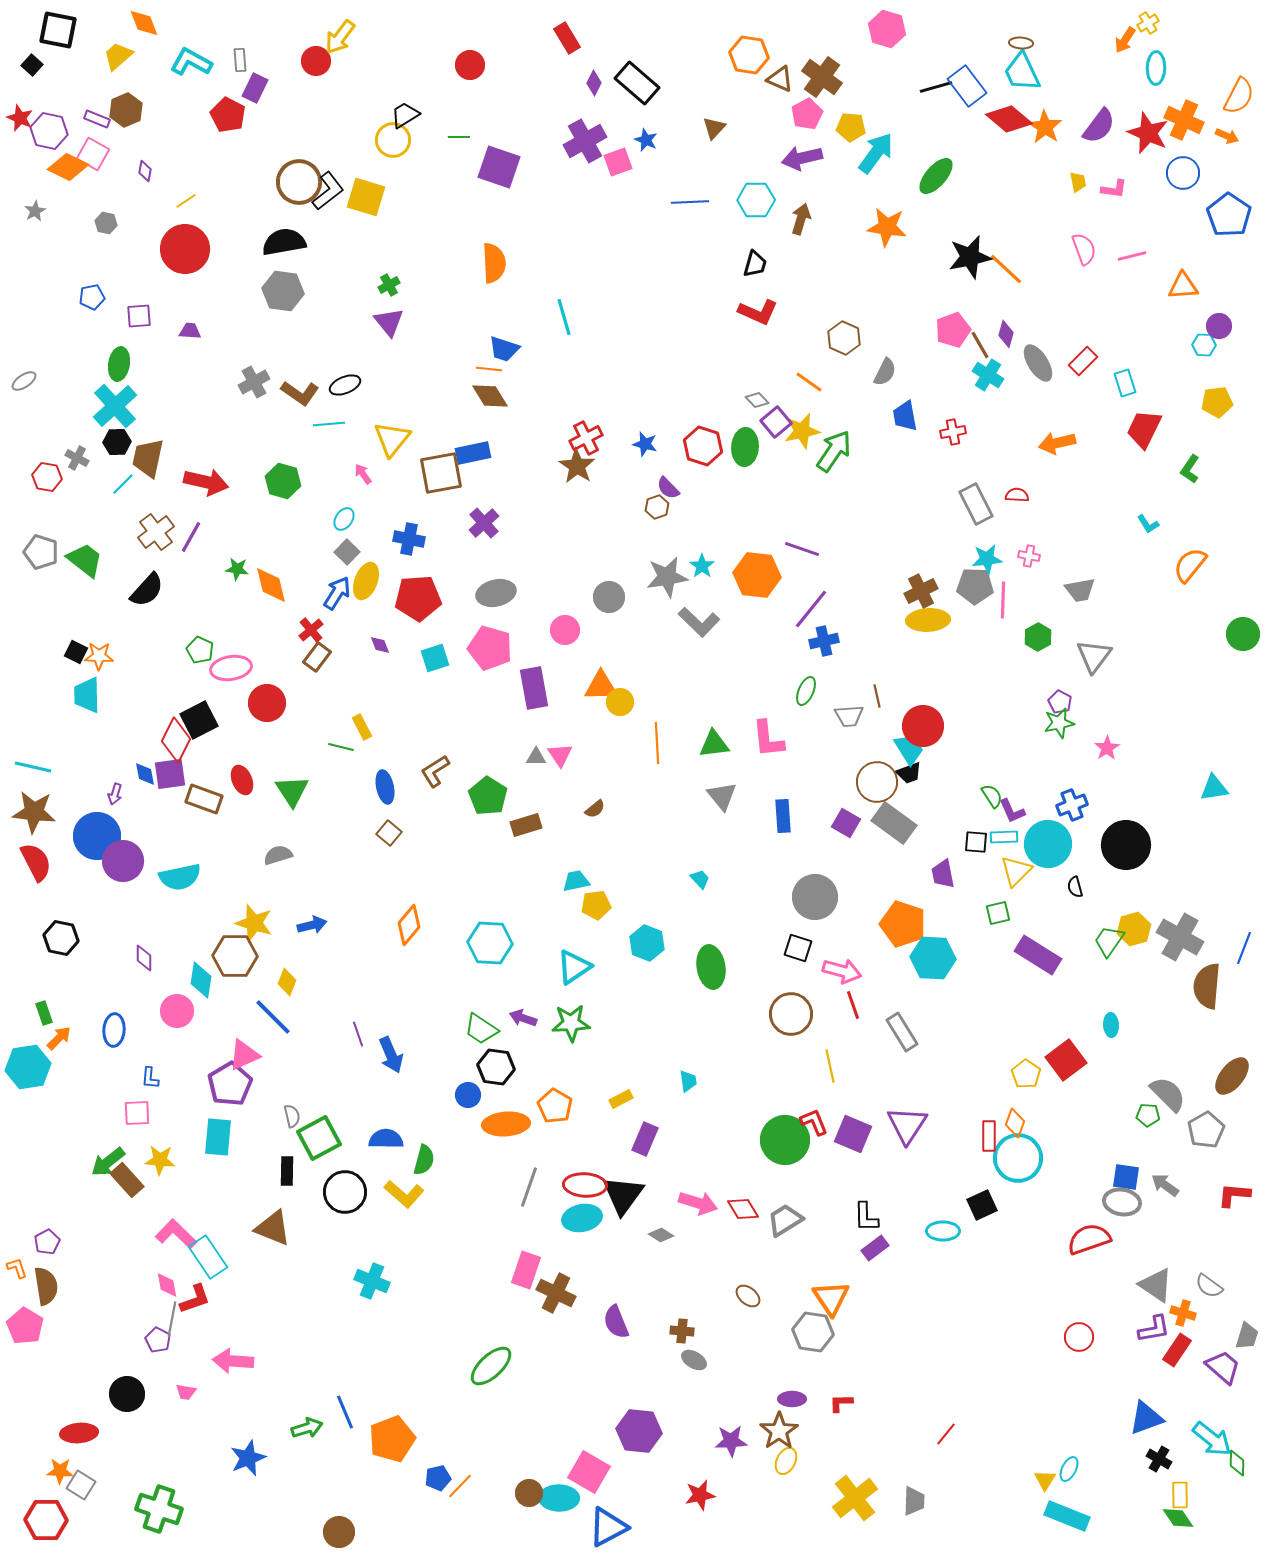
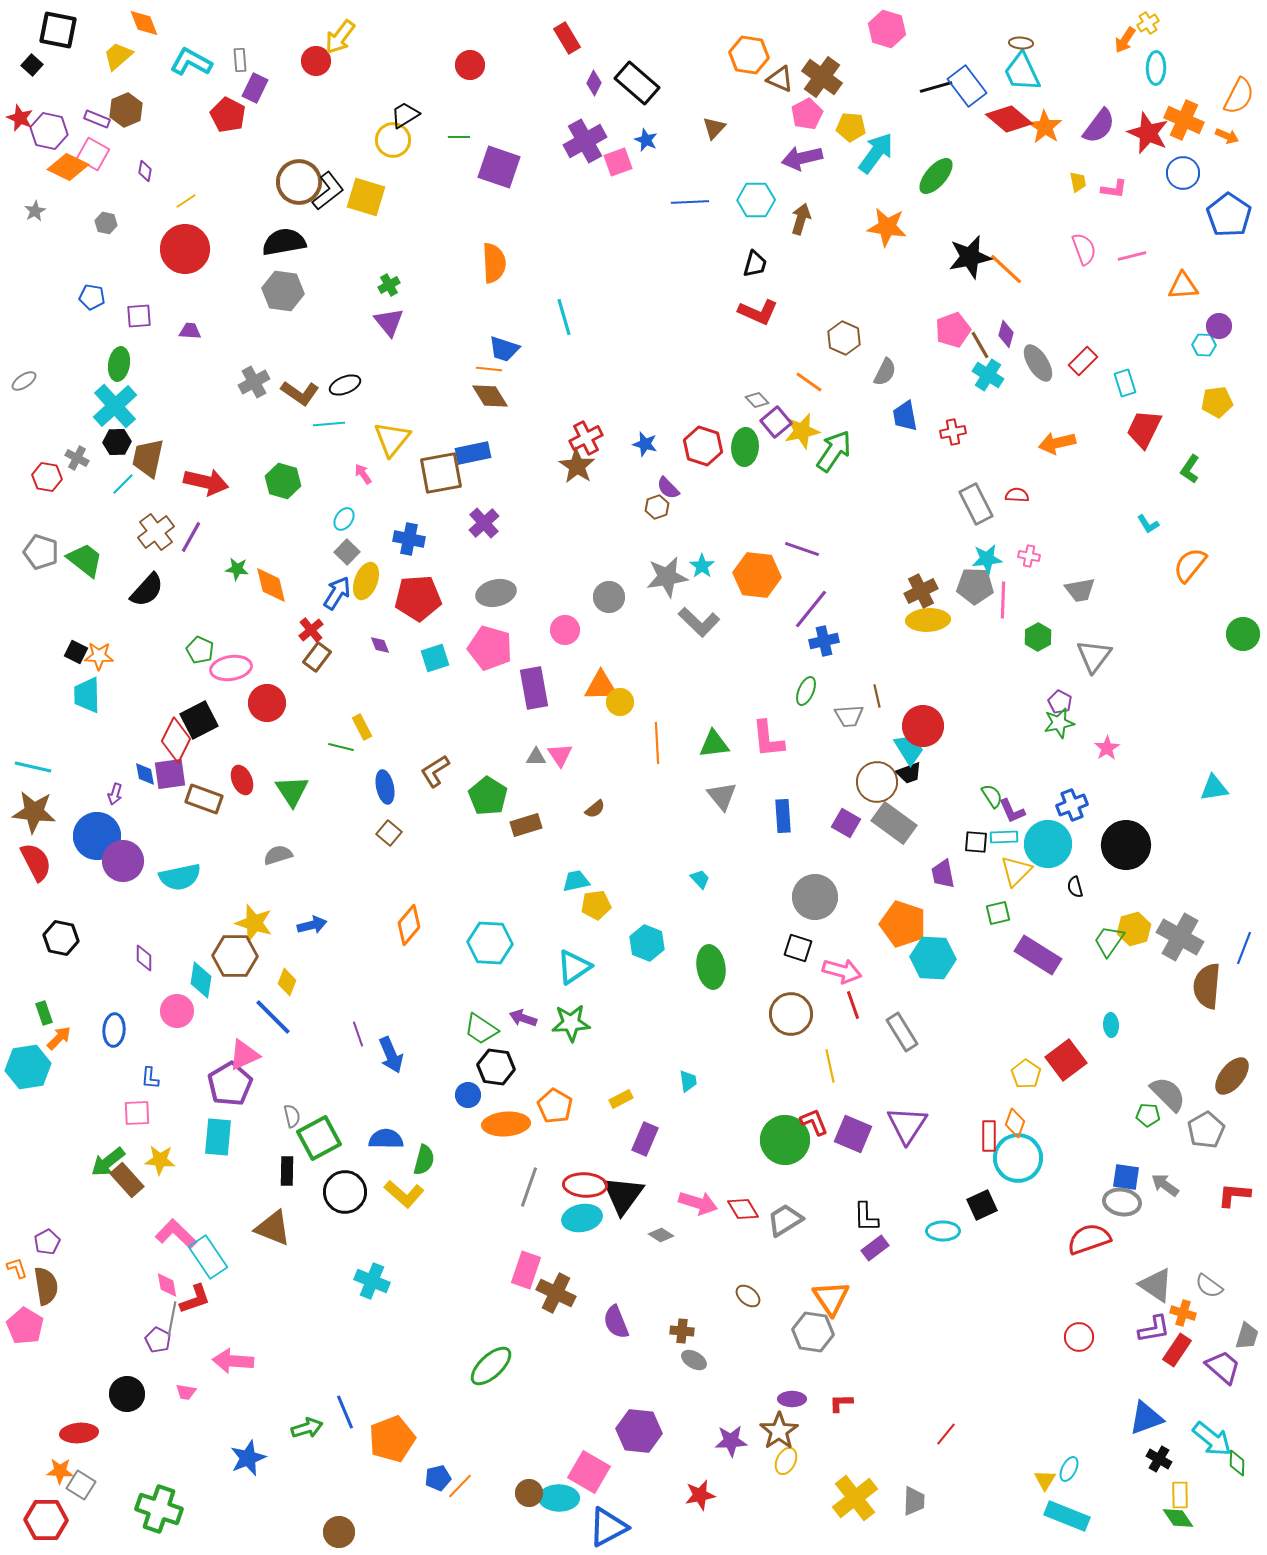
blue pentagon at (92, 297): rotated 20 degrees clockwise
